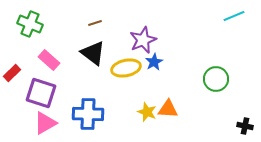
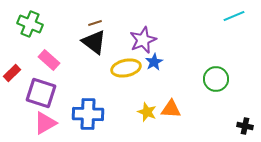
black triangle: moved 1 px right, 11 px up
orange triangle: moved 3 px right
